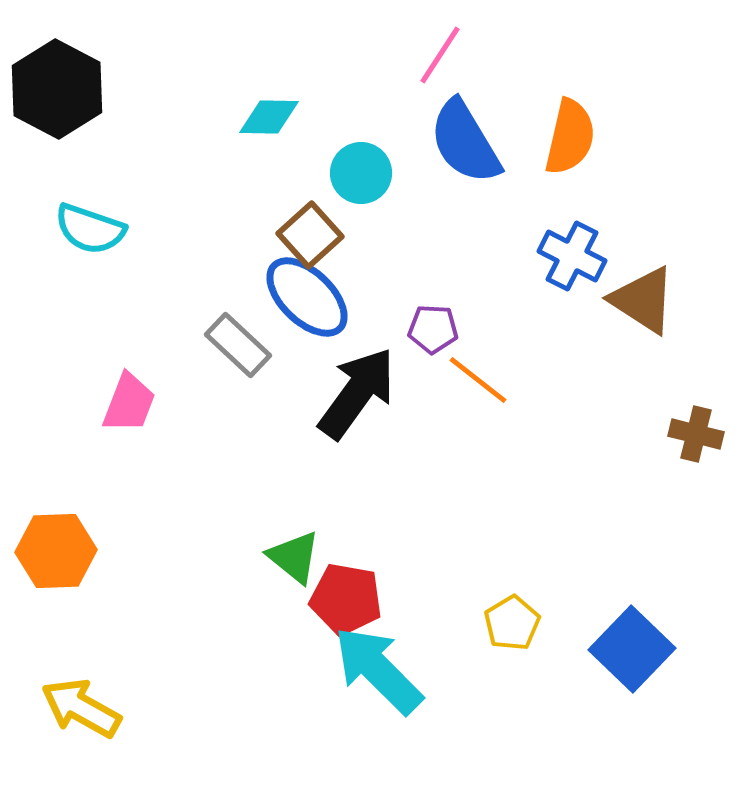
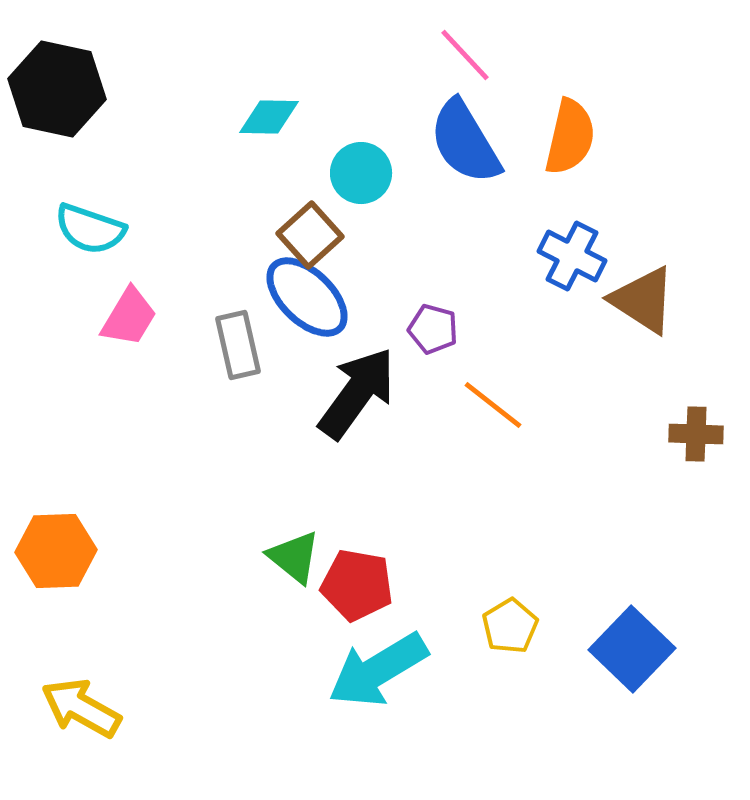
pink line: moved 25 px right; rotated 76 degrees counterclockwise
black hexagon: rotated 16 degrees counterclockwise
purple pentagon: rotated 12 degrees clockwise
gray rectangle: rotated 34 degrees clockwise
orange line: moved 15 px right, 25 px down
pink trapezoid: moved 86 px up; rotated 10 degrees clockwise
brown cross: rotated 12 degrees counterclockwise
red pentagon: moved 11 px right, 14 px up
yellow pentagon: moved 2 px left, 3 px down
cyan arrow: rotated 76 degrees counterclockwise
